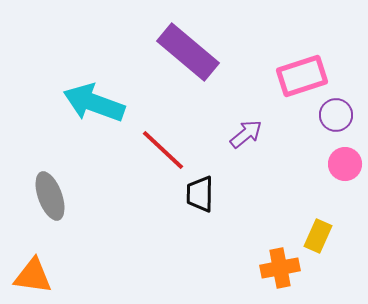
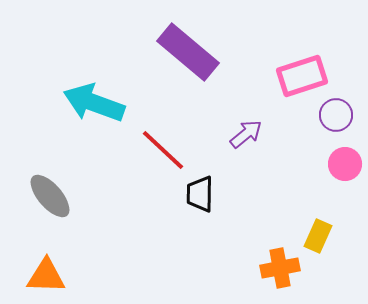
gray ellipse: rotated 21 degrees counterclockwise
orange triangle: moved 13 px right; rotated 6 degrees counterclockwise
